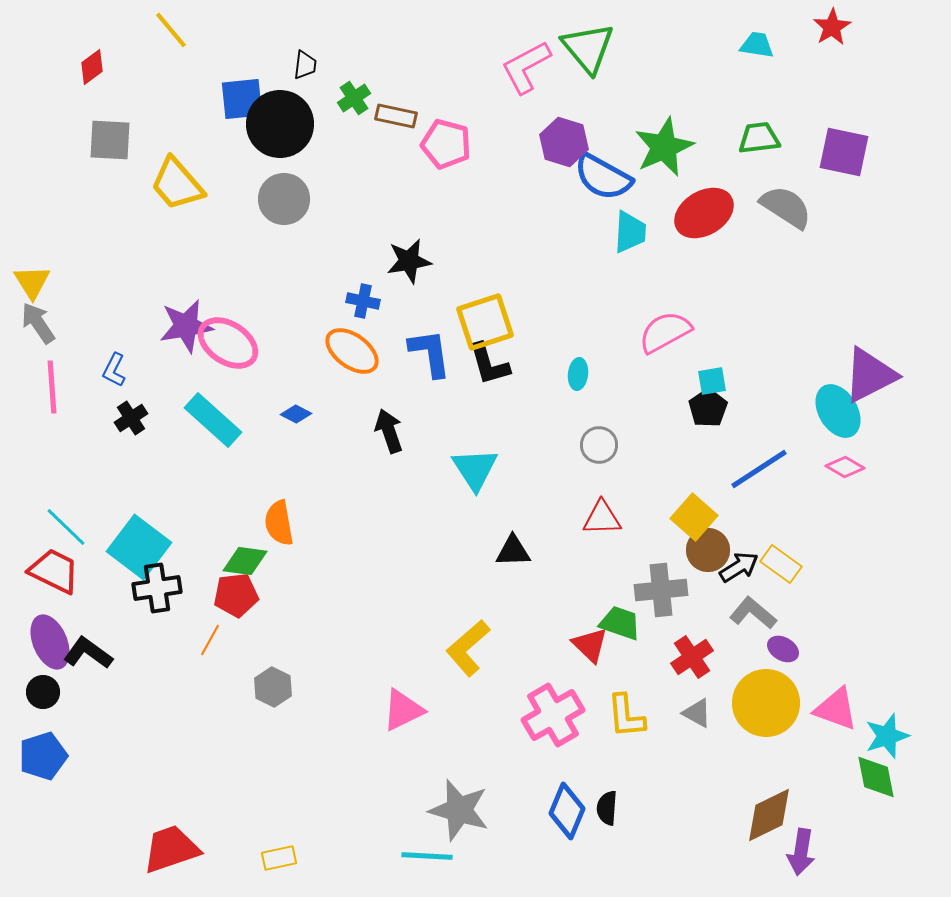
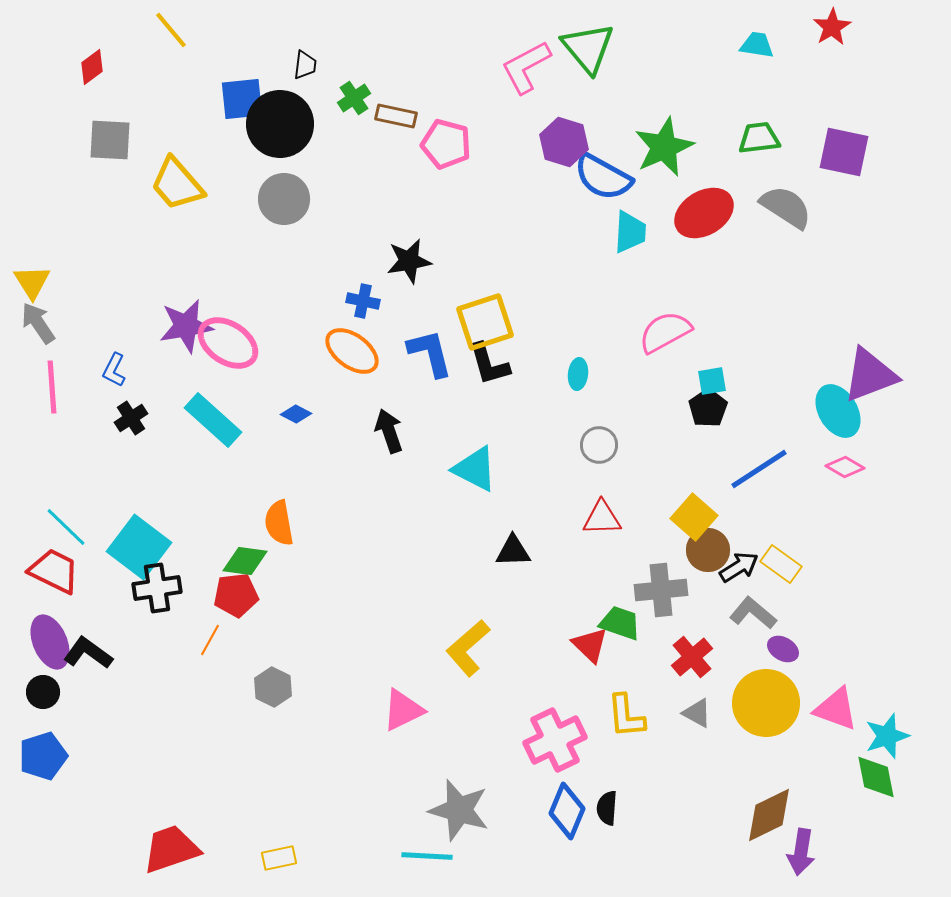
blue L-shape at (430, 353): rotated 6 degrees counterclockwise
purple triangle at (870, 375): rotated 6 degrees clockwise
cyan triangle at (475, 469): rotated 30 degrees counterclockwise
red cross at (692, 657): rotated 6 degrees counterclockwise
pink cross at (553, 715): moved 2 px right, 25 px down; rotated 4 degrees clockwise
